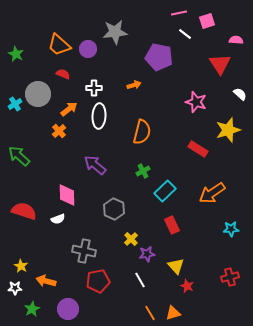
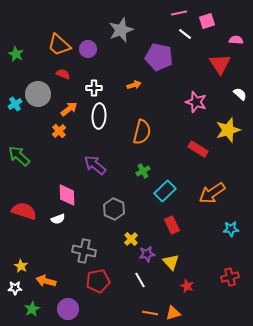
gray star at (115, 32): moved 6 px right, 2 px up; rotated 15 degrees counterclockwise
yellow triangle at (176, 266): moved 5 px left, 4 px up
orange line at (150, 313): rotated 49 degrees counterclockwise
